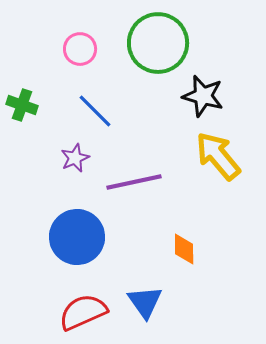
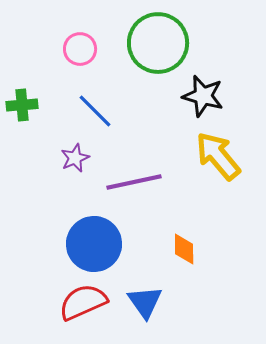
green cross: rotated 24 degrees counterclockwise
blue circle: moved 17 px right, 7 px down
red semicircle: moved 10 px up
